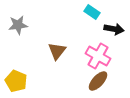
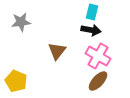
cyan rectangle: rotated 70 degrees clockwise
gray star: moved 3 px right, 3 px up
black arrow: moved 23 px left, 1 px down
